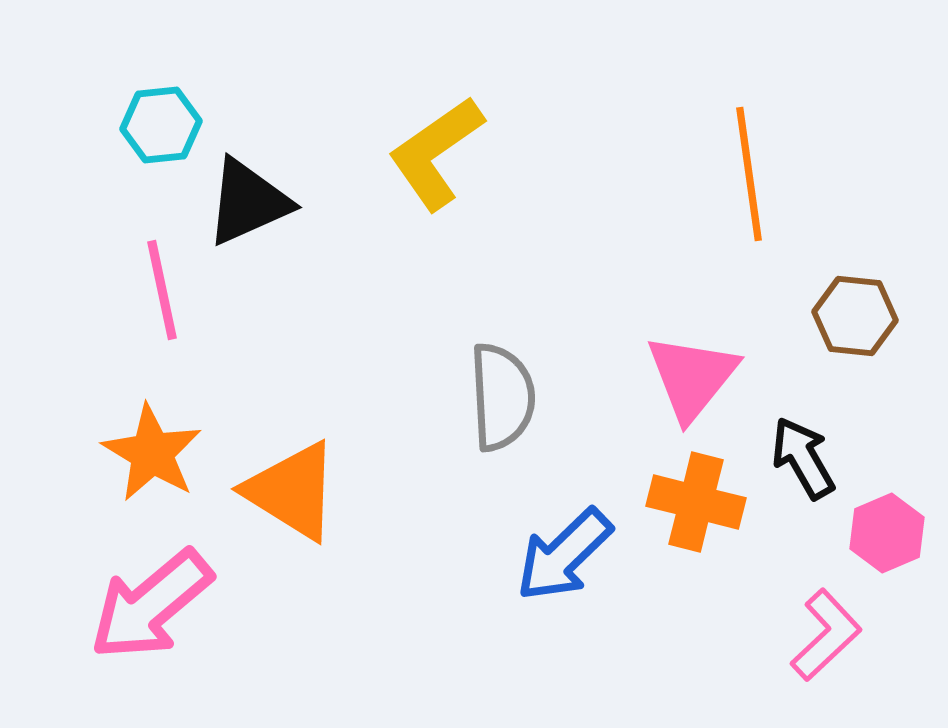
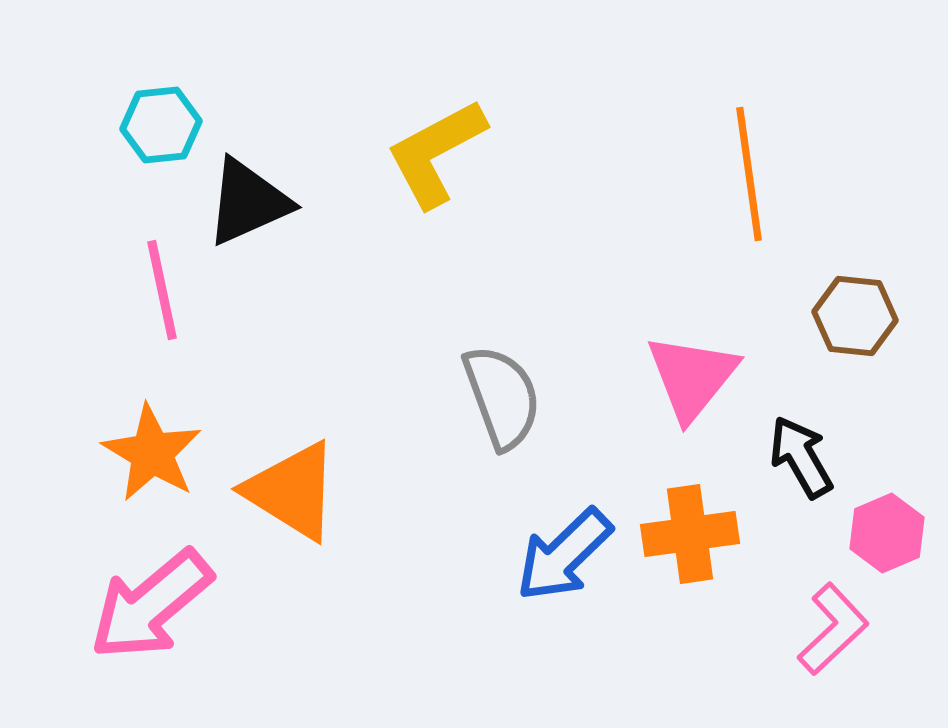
yellow L-shape: rotated 7 degrees clockwise
gray semicircle: rotated 17 degrees counterclockwise
black arrow: moved 2 px left, 1 px up
orange cross: moved 6 px left, 32 px down; rotated 22 degrees counterclockwise
pink L-shape: moved 7 px right, 6 px up
